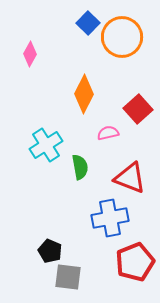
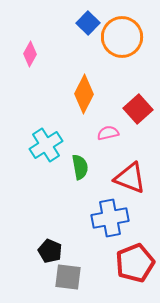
red pentagon: moved 1 px down
